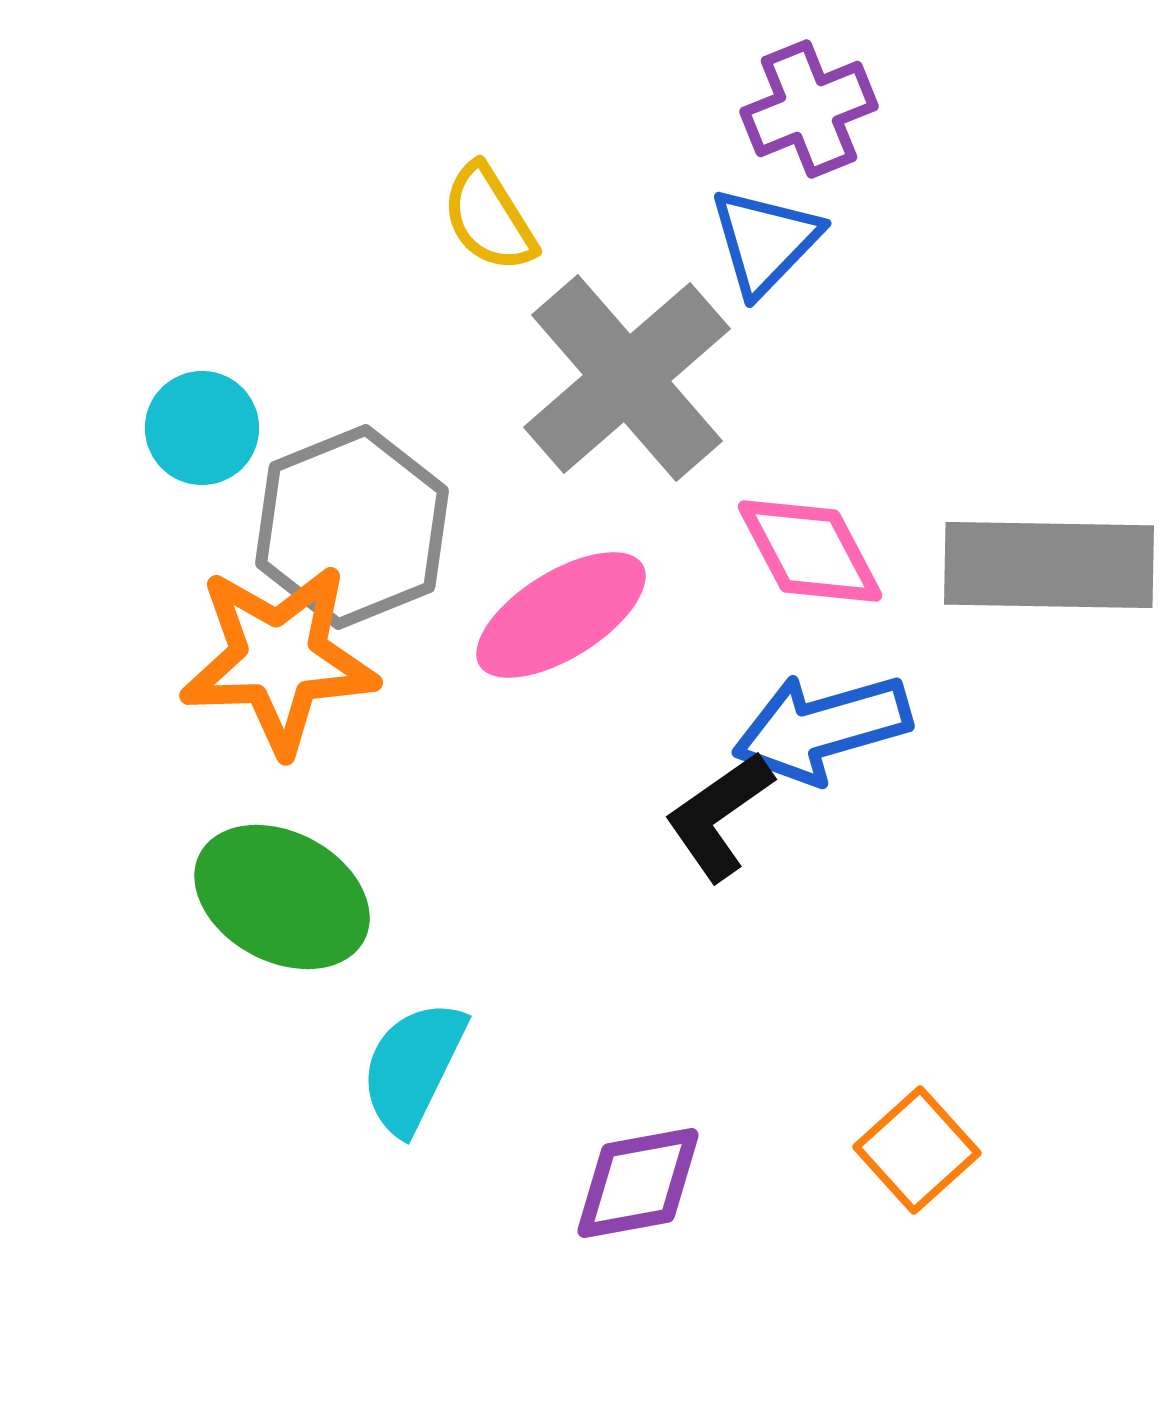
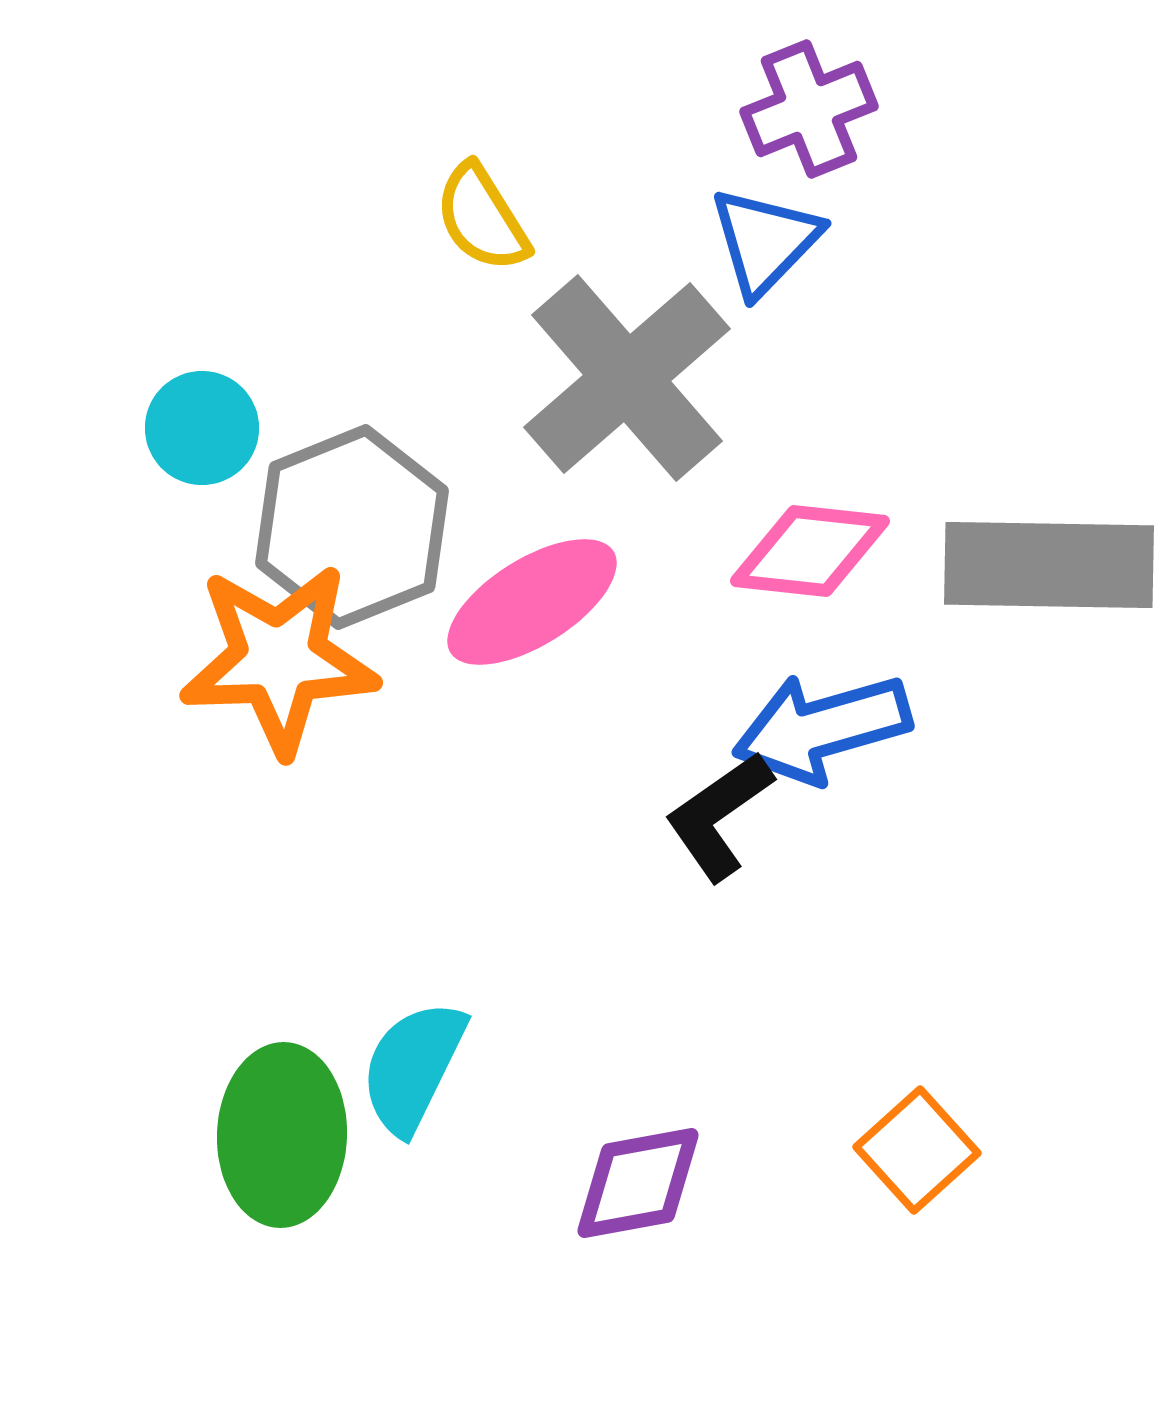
yellow semicircle: moved 7 px left
pink diamond: rotated 56 degrees counterclockwise
pink ellipse: moved 29 px left, 13 px up
green ellipse: moved 238 px down; rotated 64 degrees clockwise
